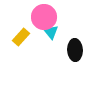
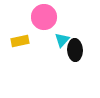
cyan triangle: moved 11 px right, 8 px down; rotated 21 degrees clockwise
yellow rectangle: moved 1 px left, 4 px down; rotated 36 degrees clockwise
